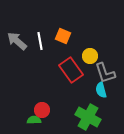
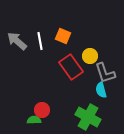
red rectangle: moved 3 px up
